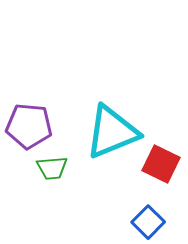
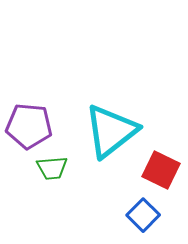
cyan triangle: moved 1 px left, 1 px up; rotated 16 degrees counterclockwise
red square: moved 6 px down
blue square: moved 5 px left, 7 px up
